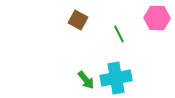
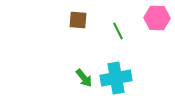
brown square: rotated 24 degrees counterclockwise
green line: moved 1 px left, 3 px up
green arrow: moved 2 px left, 2 px up
